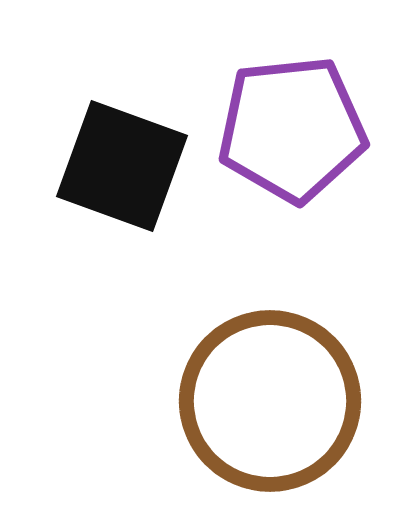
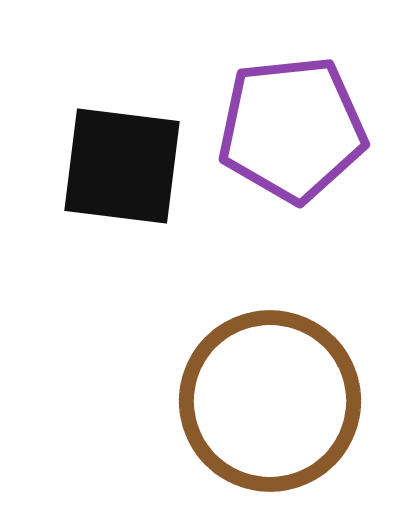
black square: rotated 13 degrees counterclockwise
